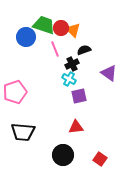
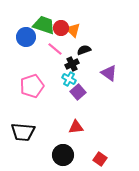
pink line: rotated 28 degrees counterclockwise
pink pentagon: moved 17 px right, 6 px up
purple square: moved 1 px left, 4 px up; rotated 28 degrees counterclockwise
